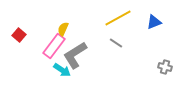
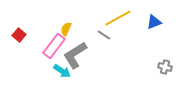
yellow semicircle: moved 3 px right
gray line: moved 12 px left, 8 px up
cyan arrow: moved 1 px down
